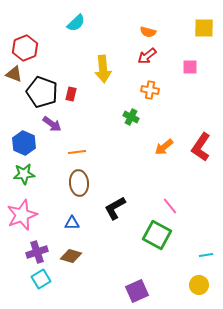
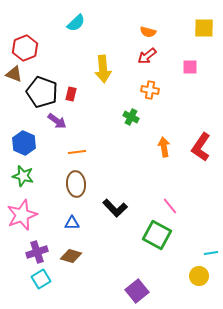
purple arrow: moved 5 px right, 3 px up
orange arrow: rotated 120 degrees clockwise
green star: moved 1 px left, 2 px down; rotated 20 degrees clockwise
brown ellipse: moved 3 px left, 1 px down
black L-shape: rotated 105 degrees counterclockwise
cyan line: moved 5 px right, 2 px up
yellow circle: moved 9 px up
purple square: rotated 15 degrees counterclockwise
